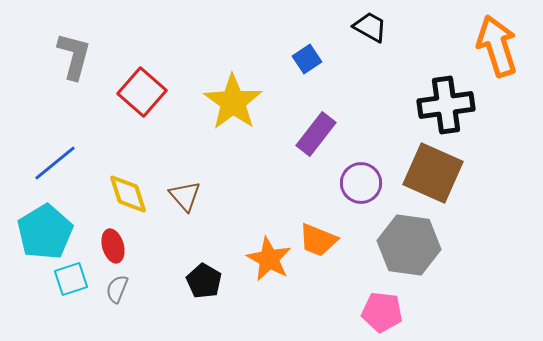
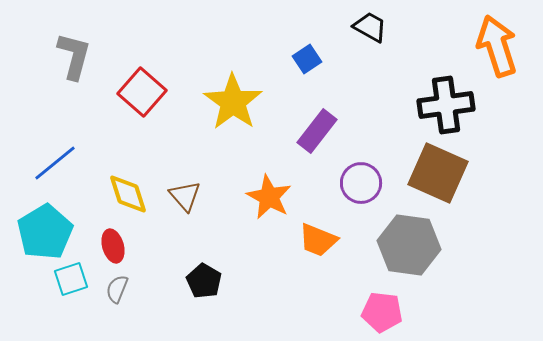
purple rectangle: moved 1 px right, 3 px up
brown square: moved 5 px right
orange star: moved 62 px up
